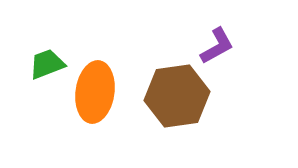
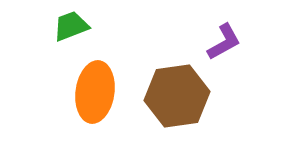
purple L-shape: moved 7 px right, 4 px up
green trapezoid: moved 24 px right, 38 px up
